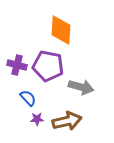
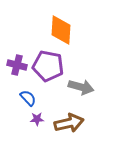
brown arrow: moved 2 px right, 2 px down
